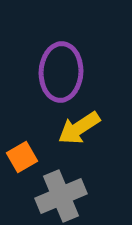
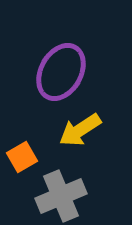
purple ellipse: rotated 26 degrees clockwise
yellow arrow: moved 1 px right, 2 px down
